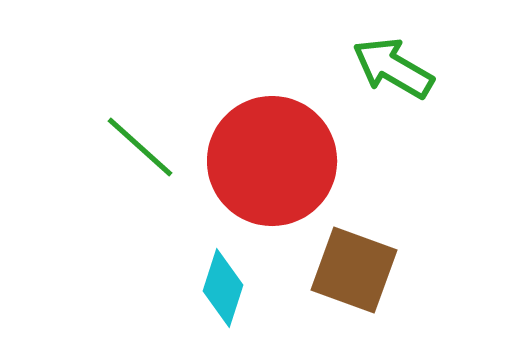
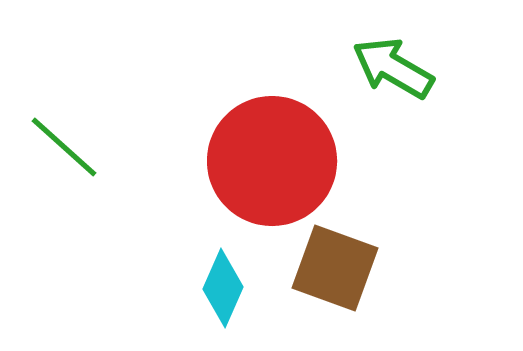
green line: moved 76 px left
brown square: moved 19 px left, 2 px up
cyan diamond: rotated 6 degrees clockwise
